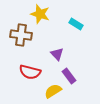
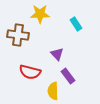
yellow star: rotated 18 degrees counterclockwise
cyan rectangle: rotated 24 degrees clockwise
brown cross: moved 3 px left
purple rectangle: moved 1 px left
yellow semicircle: rotated 60 degrees counterclockwise
